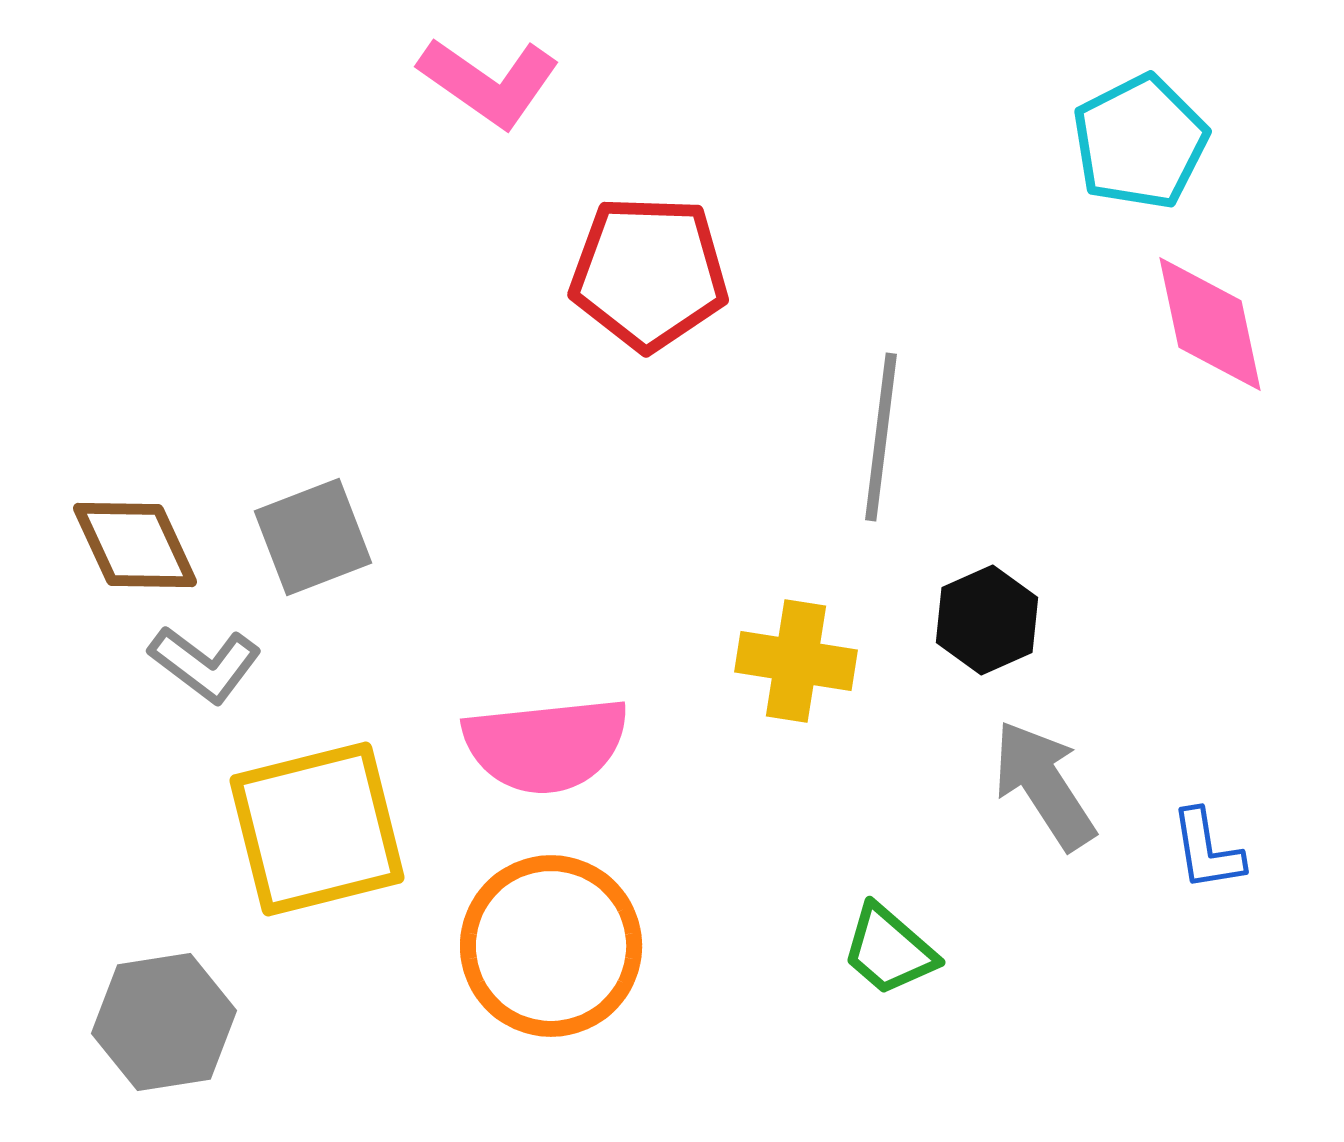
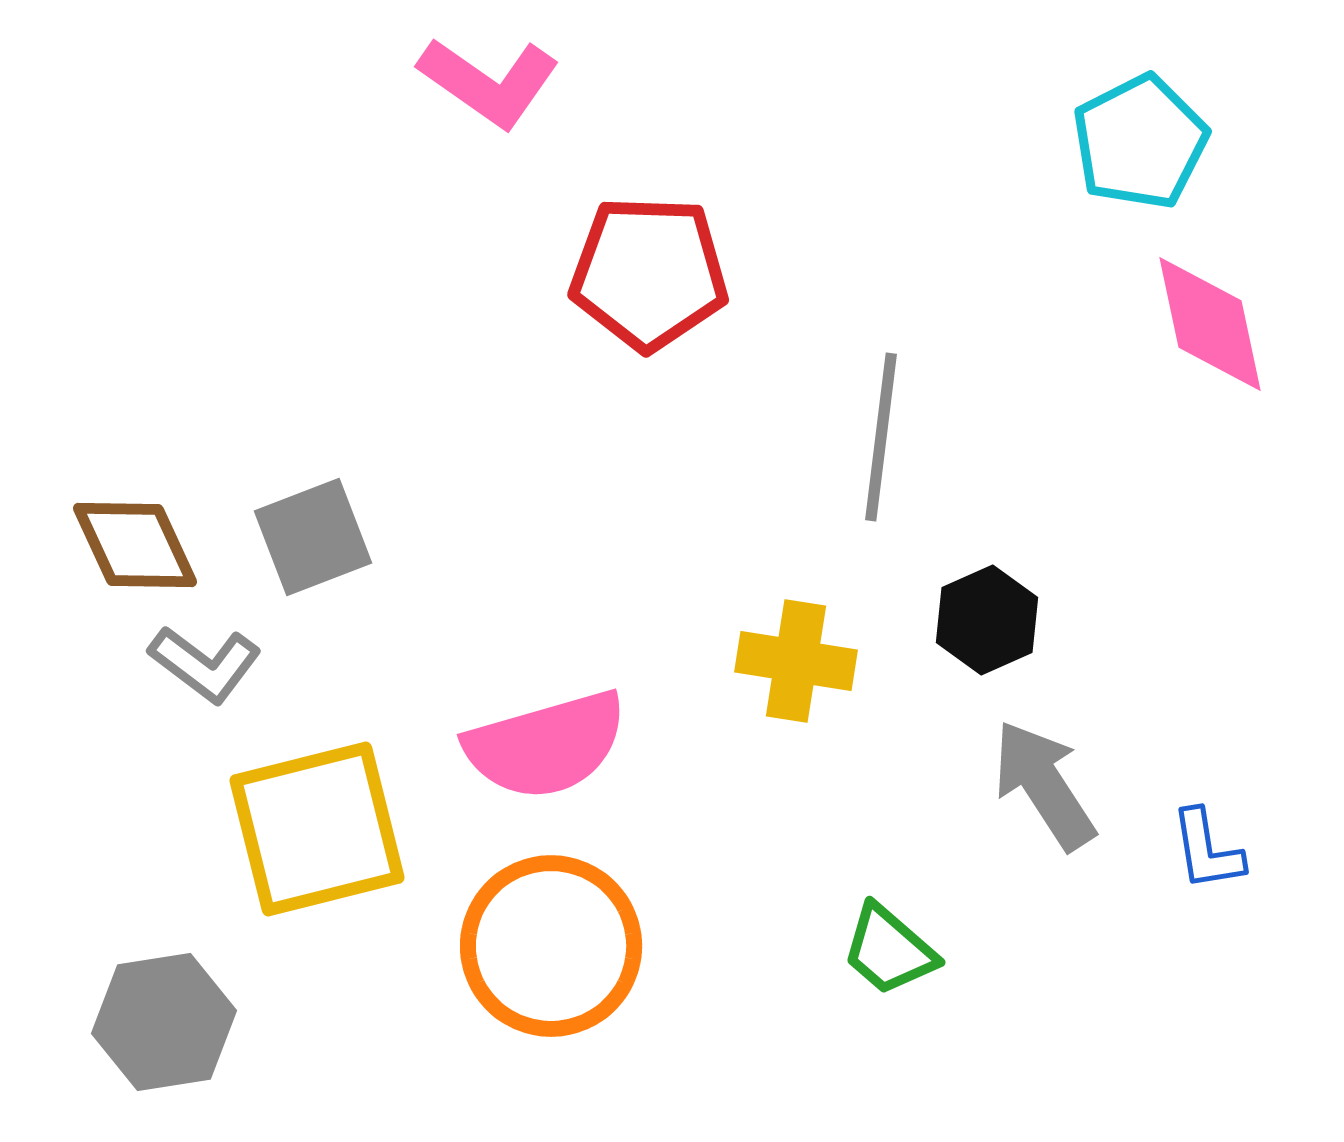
pink semicircle: rotated 10 degrees counterclockwise
